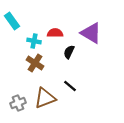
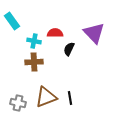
purple triangle: moved 3 px right; rotated 15 degrees clockwise
black semicircle: moved 3 px up
brown cross: moved 1 px left, 1 px up; rotated 36 degrees counterclockwise
black line: moved 12 px down; rotated 40 degrees clockwise
brown triangle: moved 1 px right, 1 px up
gray cross: rotated 35 degrees clockwise
